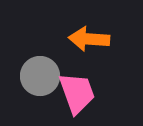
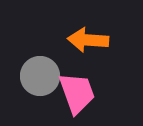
orange arrow: moved 1 px left, 1 px down
